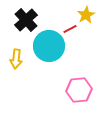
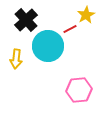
cyan circle: moved 1 px left
